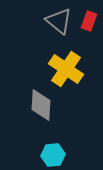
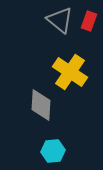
gray triangle: moved 1 px right, 1 px up
yellow cross: moved 4 px right, 3 px down
cyan hexagon: moved 4 px up
